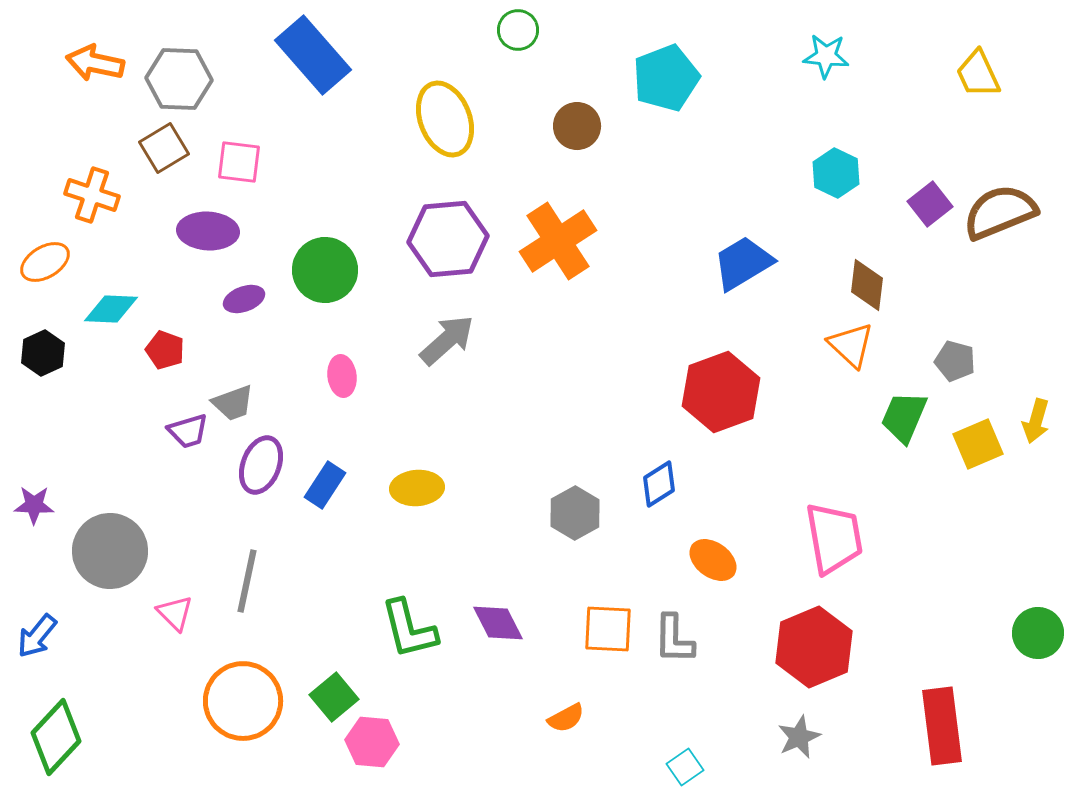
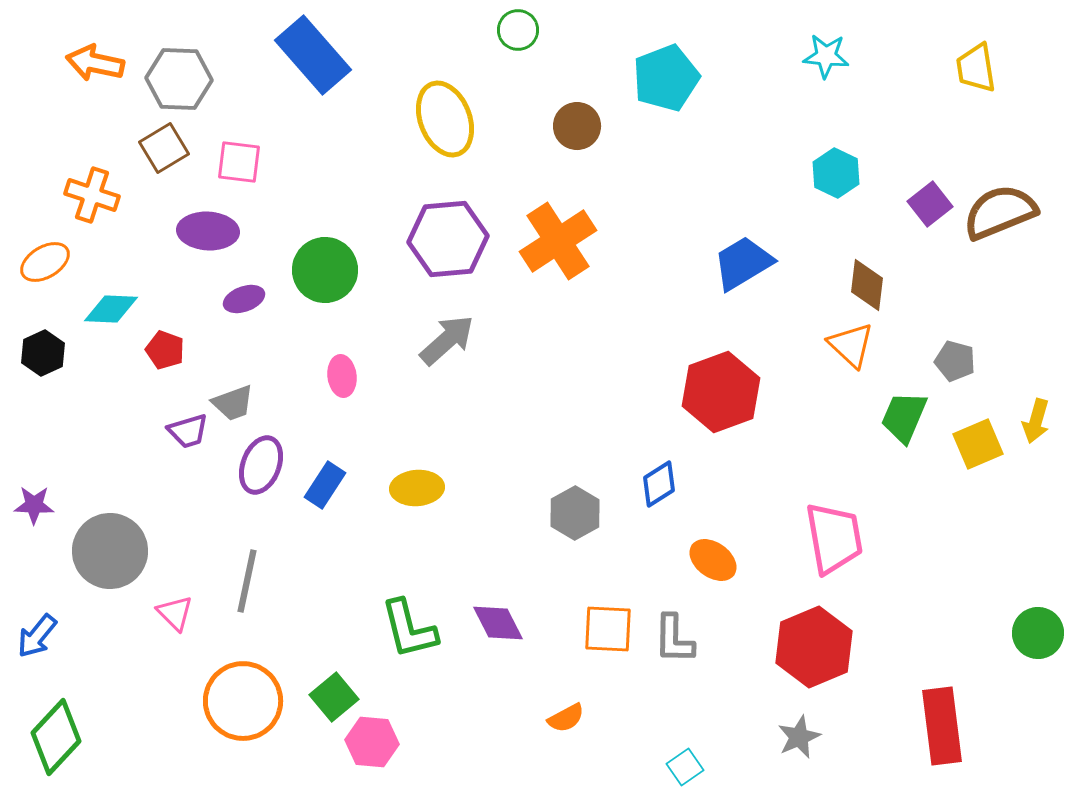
yellow trapezoid at (978, 74): moved 2 px left, 6 px up; rotated 16 degrees clockwise
